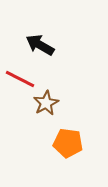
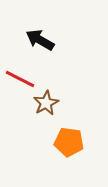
black arrow: moved 5 px up
orange pentagon: moved 1 px right, 1 px up
